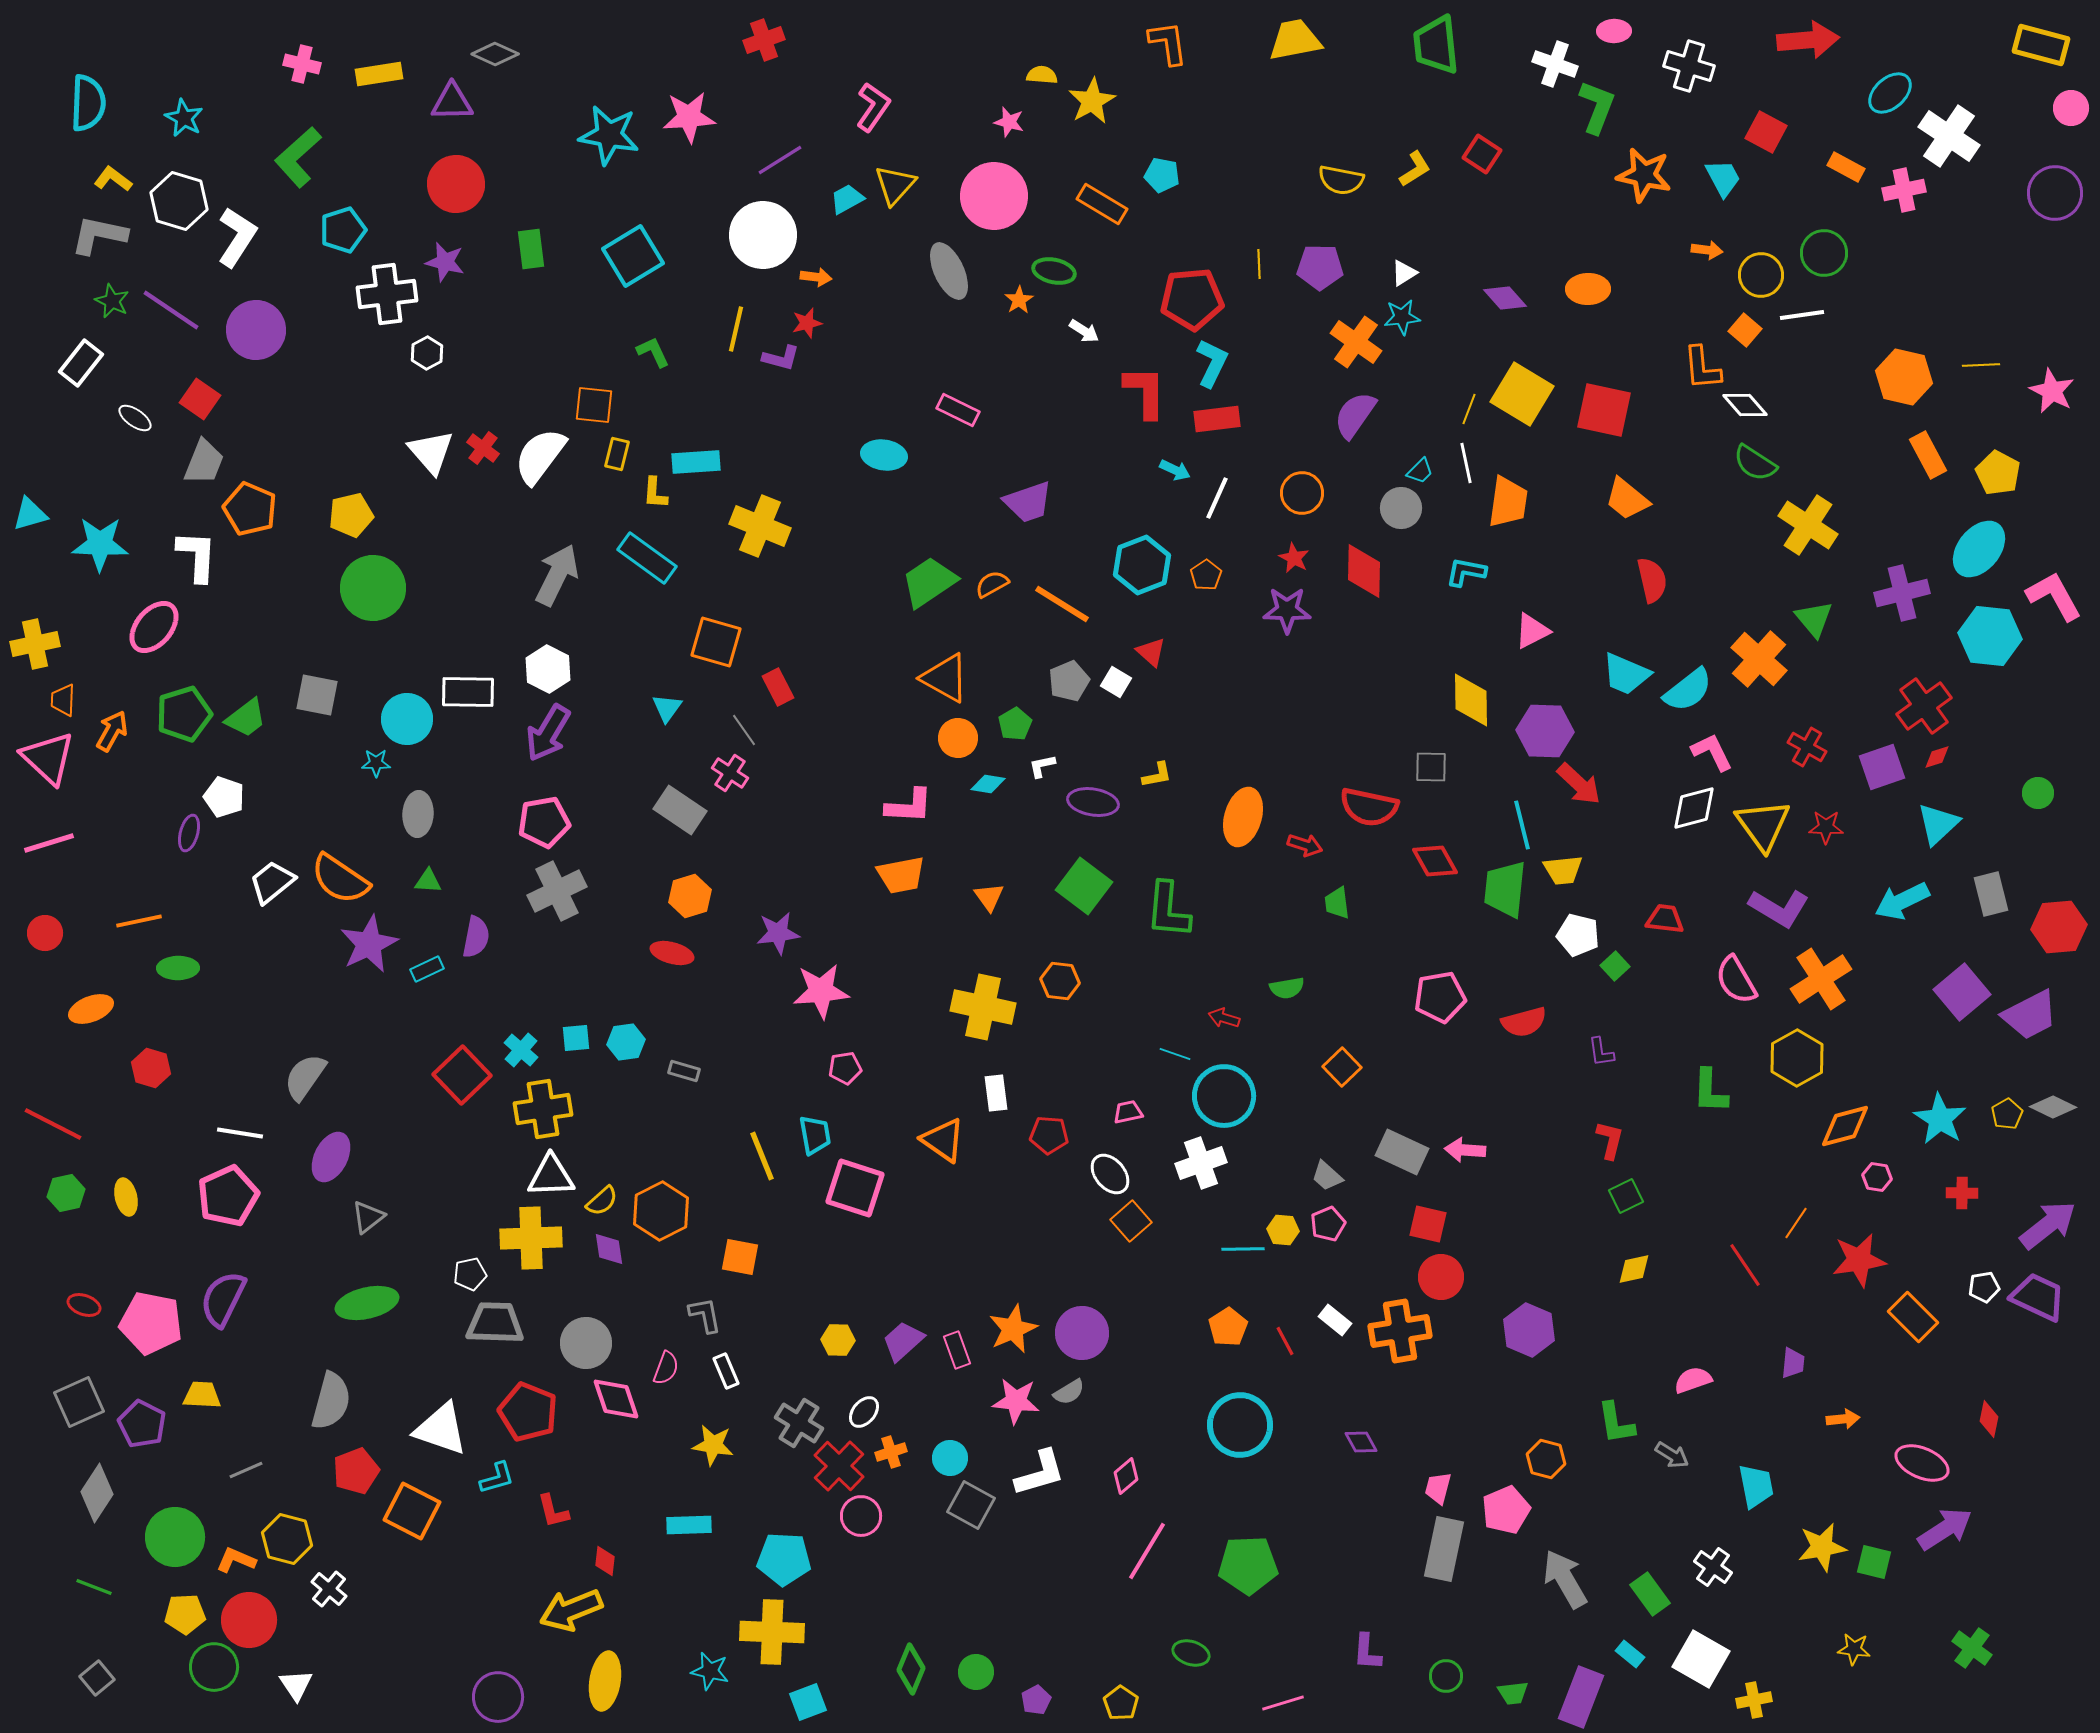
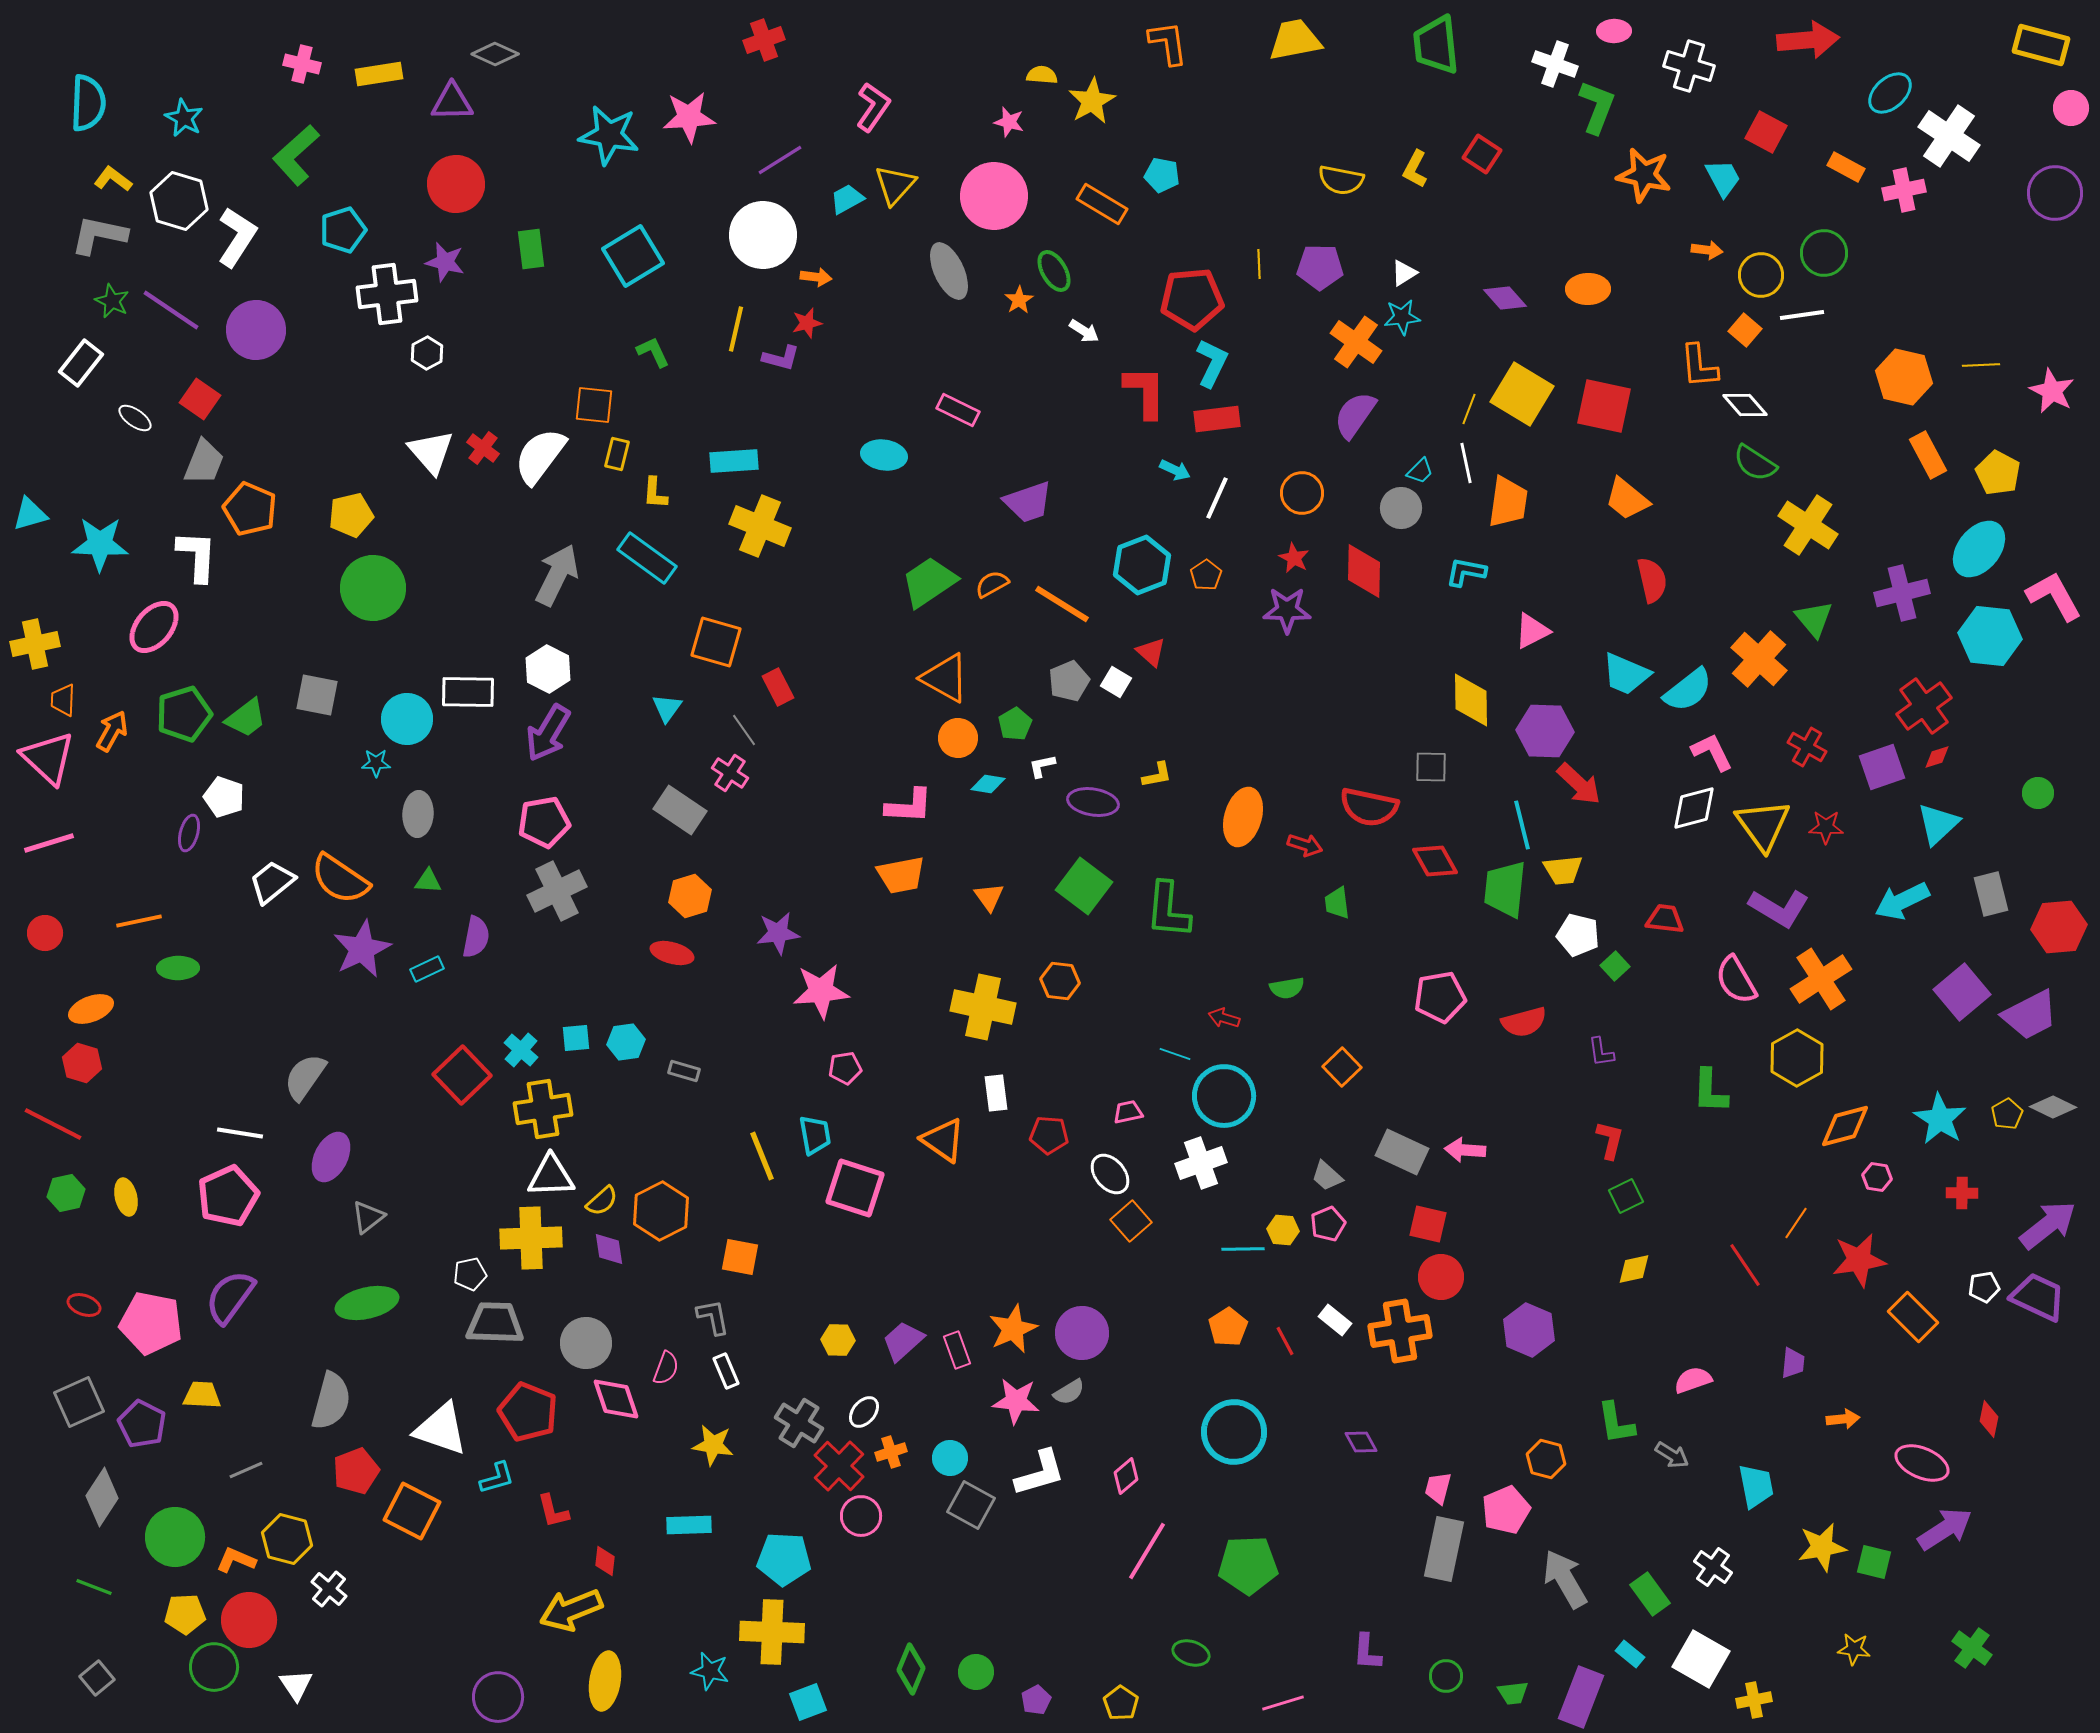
green L-shape at (298, 157): moved 2 px left, 2 px up
yellow L-shape at (1415, 169): rotated 150 degrees clockwise
green ellipse at (1054, 271): rotated 48 degrees clockwise
orange L-shape at (1702, 368): moved 3 px left, 2 px up
red square at (1604, 410): moved 4 px up
cyan rectangle at (696, 462): moved 38 px right, 1 px up
purple star at (369, 944): moved 7 px left, 5 px down
red hexagon at (151, 1068): moved 69 px left, 5 px up
purple semicircle at (223, 1299): moved 7 px right, 2 px up; rotated 10 degrees clockwise
gray L-shape at (705, 1315): moved 8 px right, 2 px down
cyan circle at (1240, 1425): moved 6 px left, 7 px down
gray diamond at (97, 1493): moved 5 px right, 4 px down
